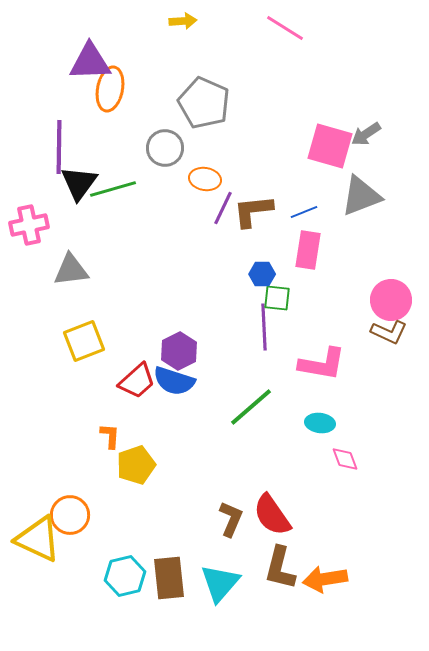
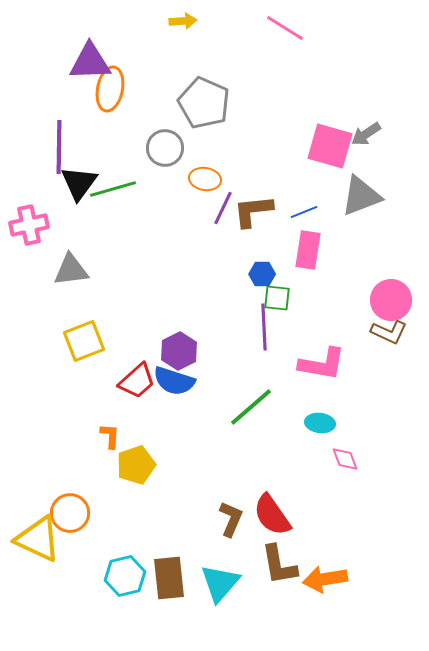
orange circle at (70, 515): moved 2 px up
brown L-shape at (280, 568): moved 1 px left, 3 px up; rotated 24 degrees counterclockwise
